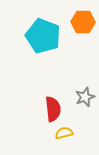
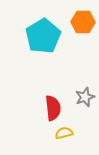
cyan pentagon: rotated 20 degrees clockwise
red semicircle: moved 1 px up
